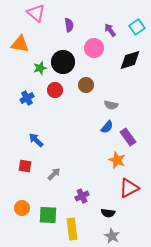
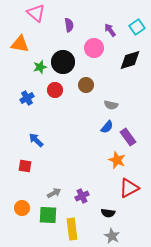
green star: moved 1 px up
gray arrow: moved 19 px down; rotated 16 degrees clockwise
